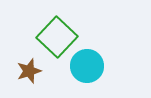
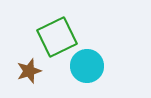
green square: rotated 21 degrees clockwise
